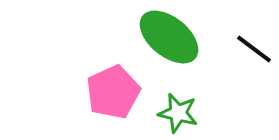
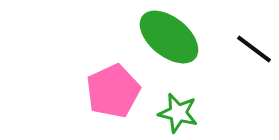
pink pentagon: moved 1 px up
